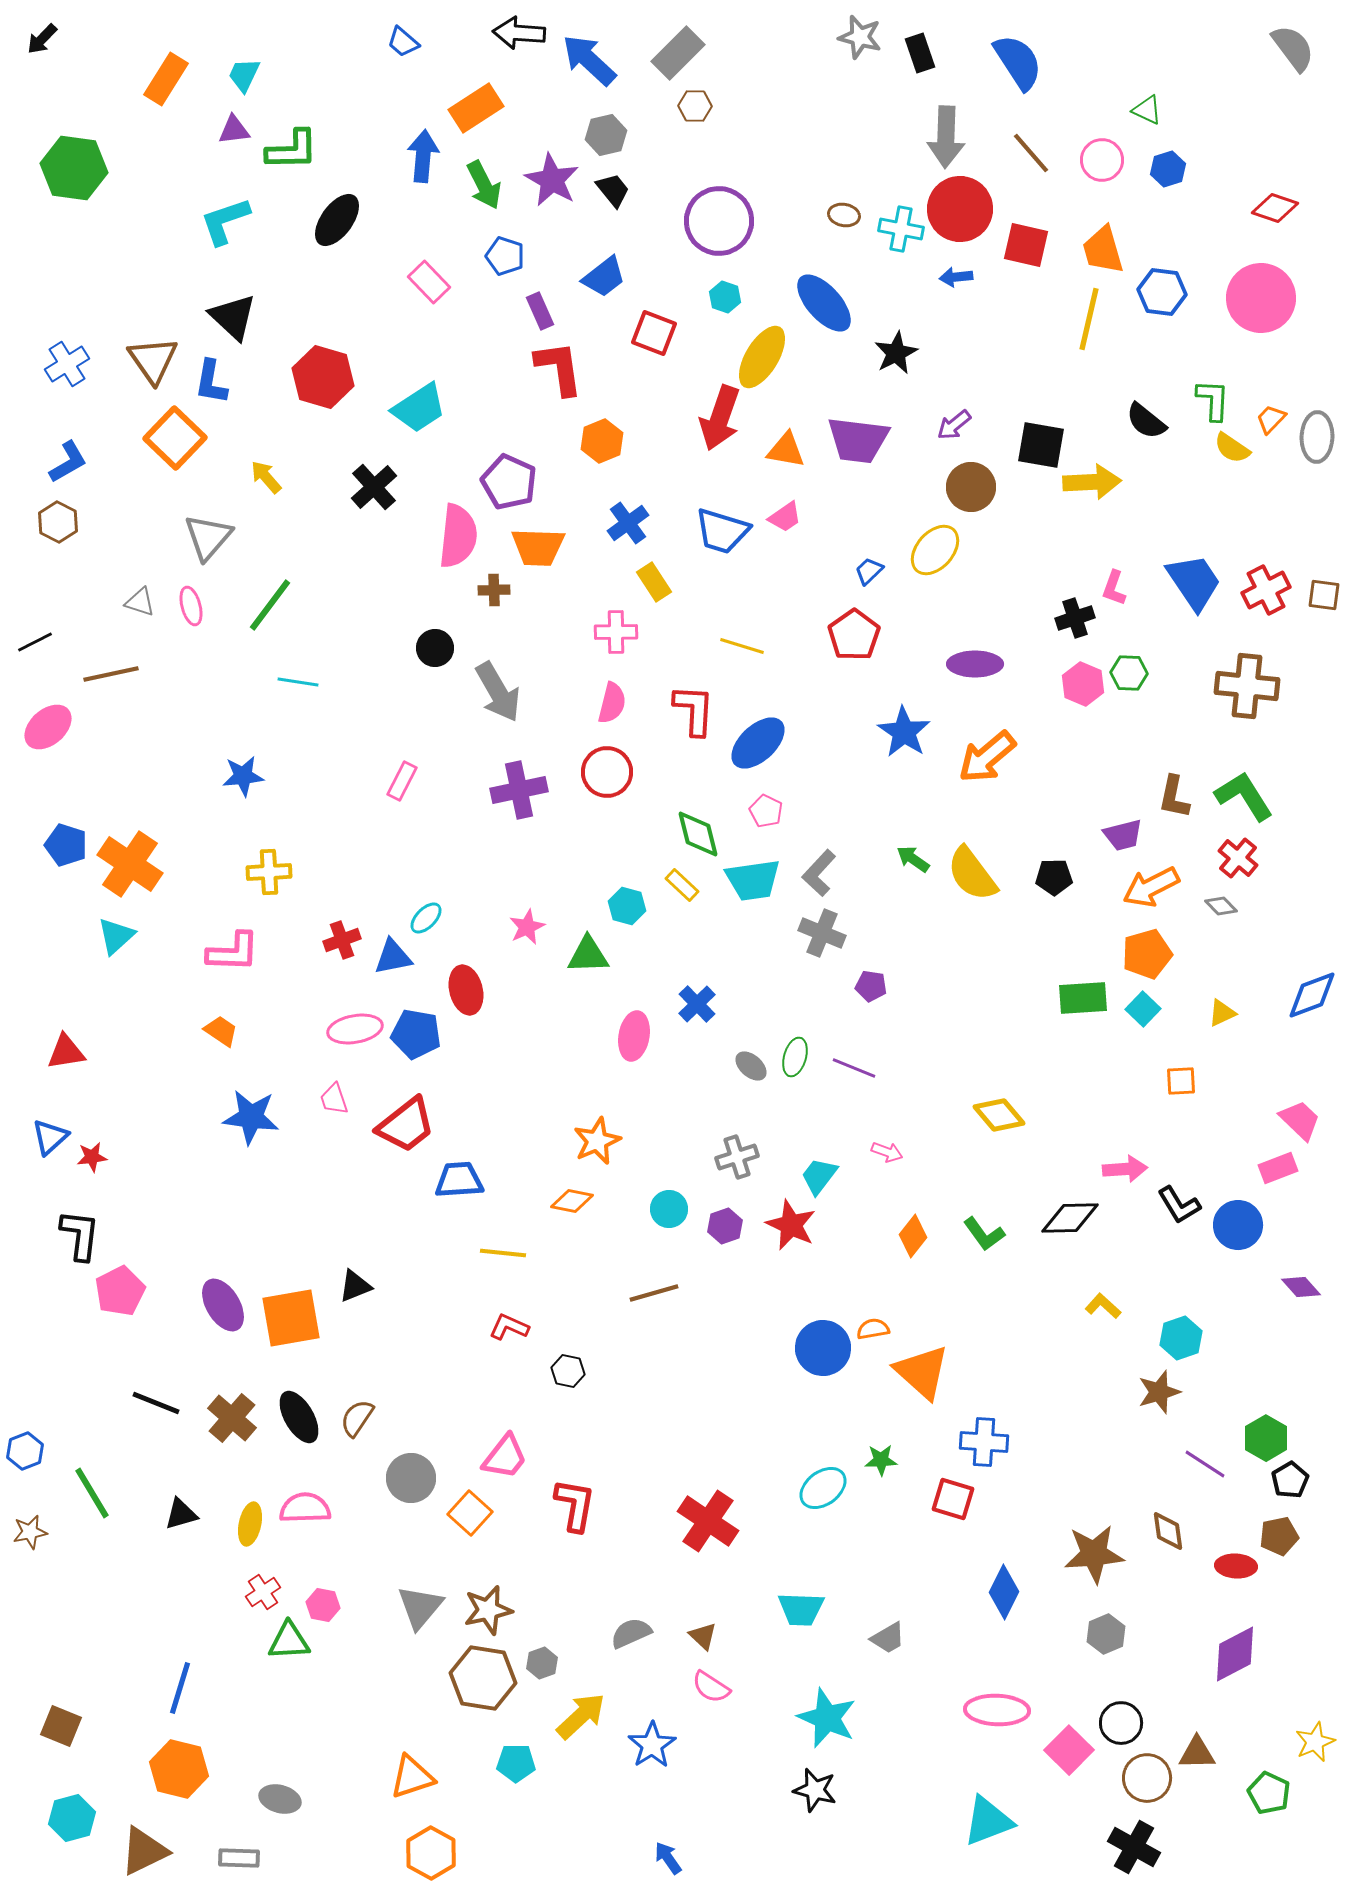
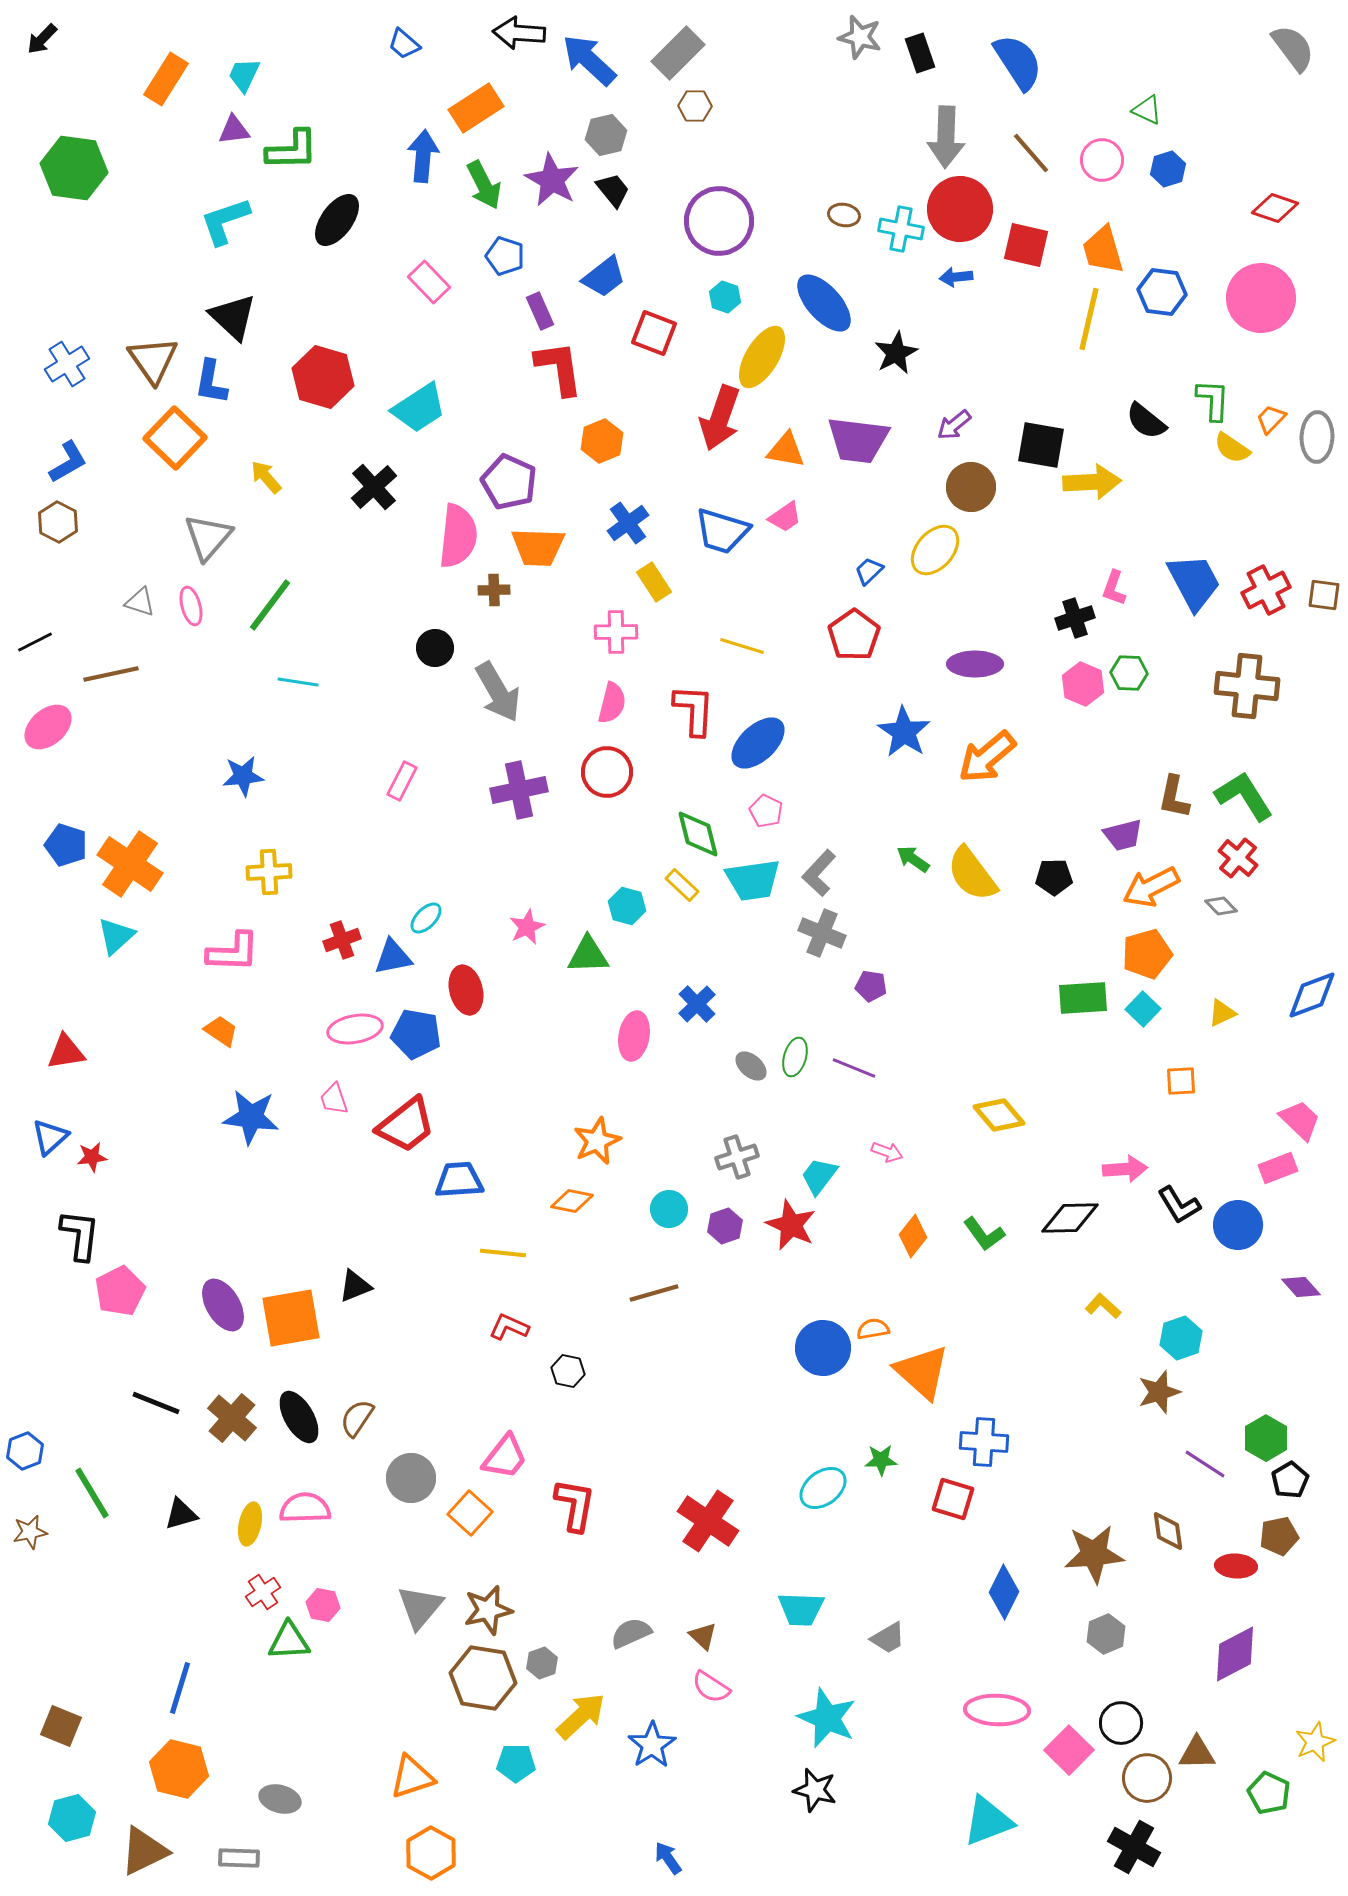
blue trapezoid at (403, 42): moved 1 px right, 2 px down
blue trapezoid at (1194, 582): rotated 6 degrees clockwise
